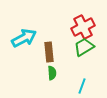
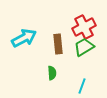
red cross: moved 1 px right
brown rectangle: moved 9 px right, 8 px up
